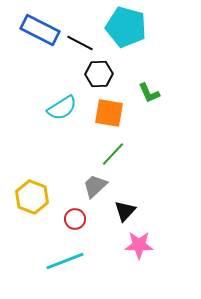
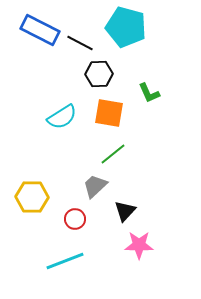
cyan semicircle: moved 9 px down
green line: rotated 8 degrees clockwise
yellow hexagon: rotated 20 degrees counterclockwise
